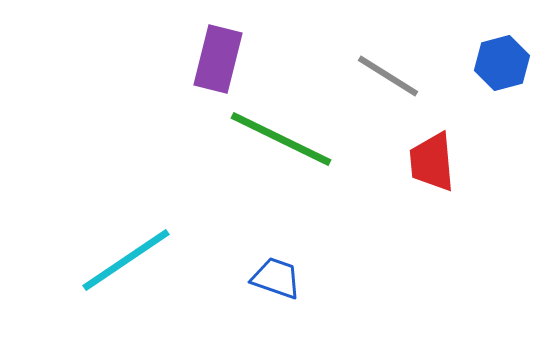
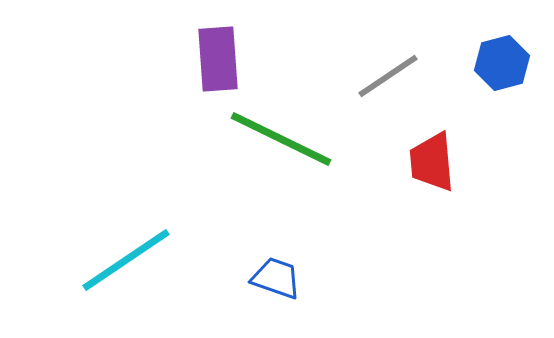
purple rectangle: rotated 18 degrees counterclockwise
gray line: rotated 66 degrees counterclockwise
